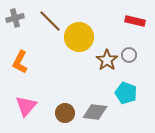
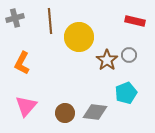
brown line: rotated 40 degrees clockwise
orange L-shape: moved 2 px right, 1 px down
cyan pentagon: rotated 30 degrees clockwise
